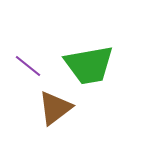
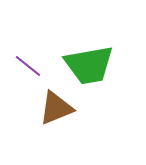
brown triangle: moved 1 px right; rotated 15 degrees clockwise
